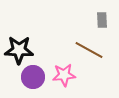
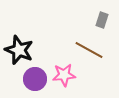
gray rectangle: rotated 21 degrees clockwise
black star: rotated 20 degrees clockwise
purple circle: moved 2 px right, 2 px down
